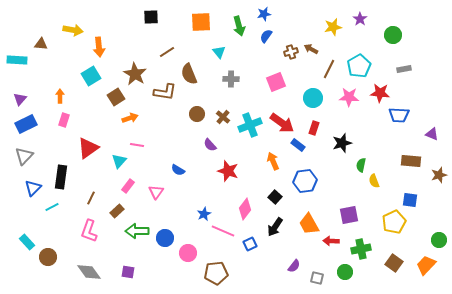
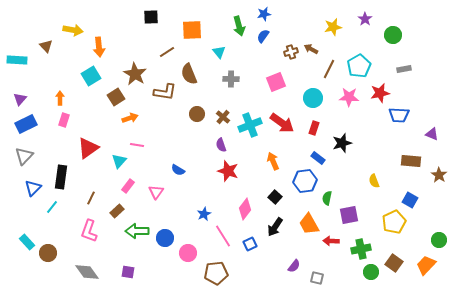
purple star at (360, 19): moved 5 px right
orange square at (201, 22): moved 9 px left, 8 px down
blue semicircle at (266, 36): moved 3 px left
brown triangle at (41, 44): moved 5 px right, 2 px down; rotated 40 degrees clockwise
red star at (380, 93): rotated 18 degrees counterclockwise
orange arrow at (60, 96): moved 2 px down
purple semicircle at (210, 145): moved 11 px right; rotated 24 degrees clockwise
blue rectangle at (298, 145): moved 20 px right, 13 px down
green semicircle at (361, 165): moved 34 px left, 33 px down
brown star at (439, 175): rotated 21 degrees counterclockwise
blue square at (410, 200): rotated 21 degrees clockwise
cyan line at (52, 207): rotated 24 degrees counterclockwise
pink line at (223, 231): moved 5 px down; rotated 35 degrees clockwise
brown circle at (48, 257): moved 4 px up
gray diamond at (89, 272): moved 2 px left
green circle at (345, 272): moved 26 px right
